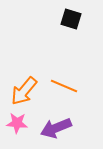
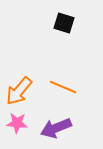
black square: moved 7 px left, 4 px down
orange line: moved 1 px left, 1 px down
orange arrow: moved 5 px left
